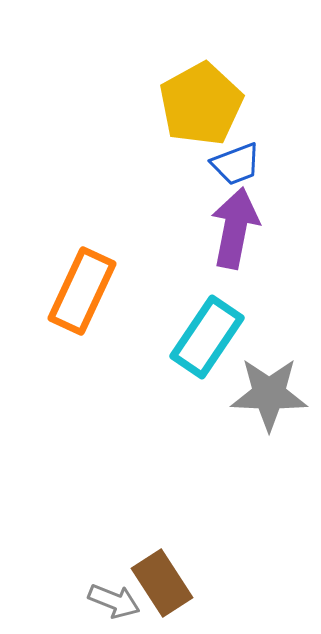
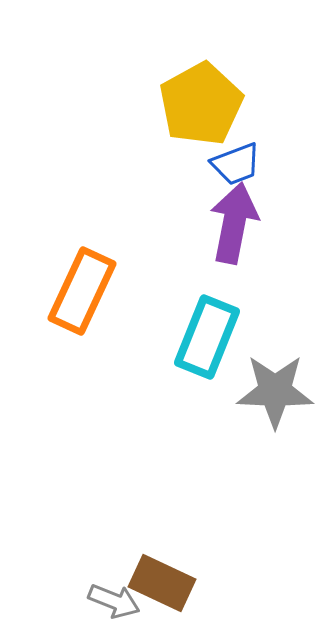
purple arrow: moved 1 px left, 5 px up
cyan rectangle: rotated 12 degrees counterclockwise
gray star: moved 6 px right, 3 px up
brown rectangle: rotated 32 degrees counterclockwise
